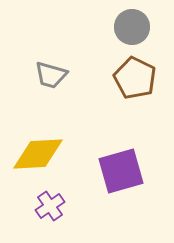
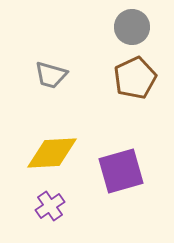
brown pentagon: rotated 21 degrees clockwise
yellow diamond: moved 14 px right, 1 px up
